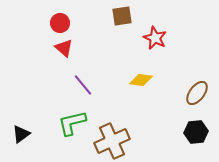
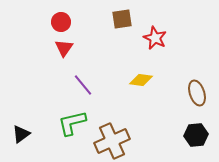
brown square: moved 3 px down
red circle: moved 1 px right, 1 px up
red triangle: rotated 24 degrees clockwise
brown ellipse: rotated 55 degrees counterclockwise
black hexagon: moved 3 px down
